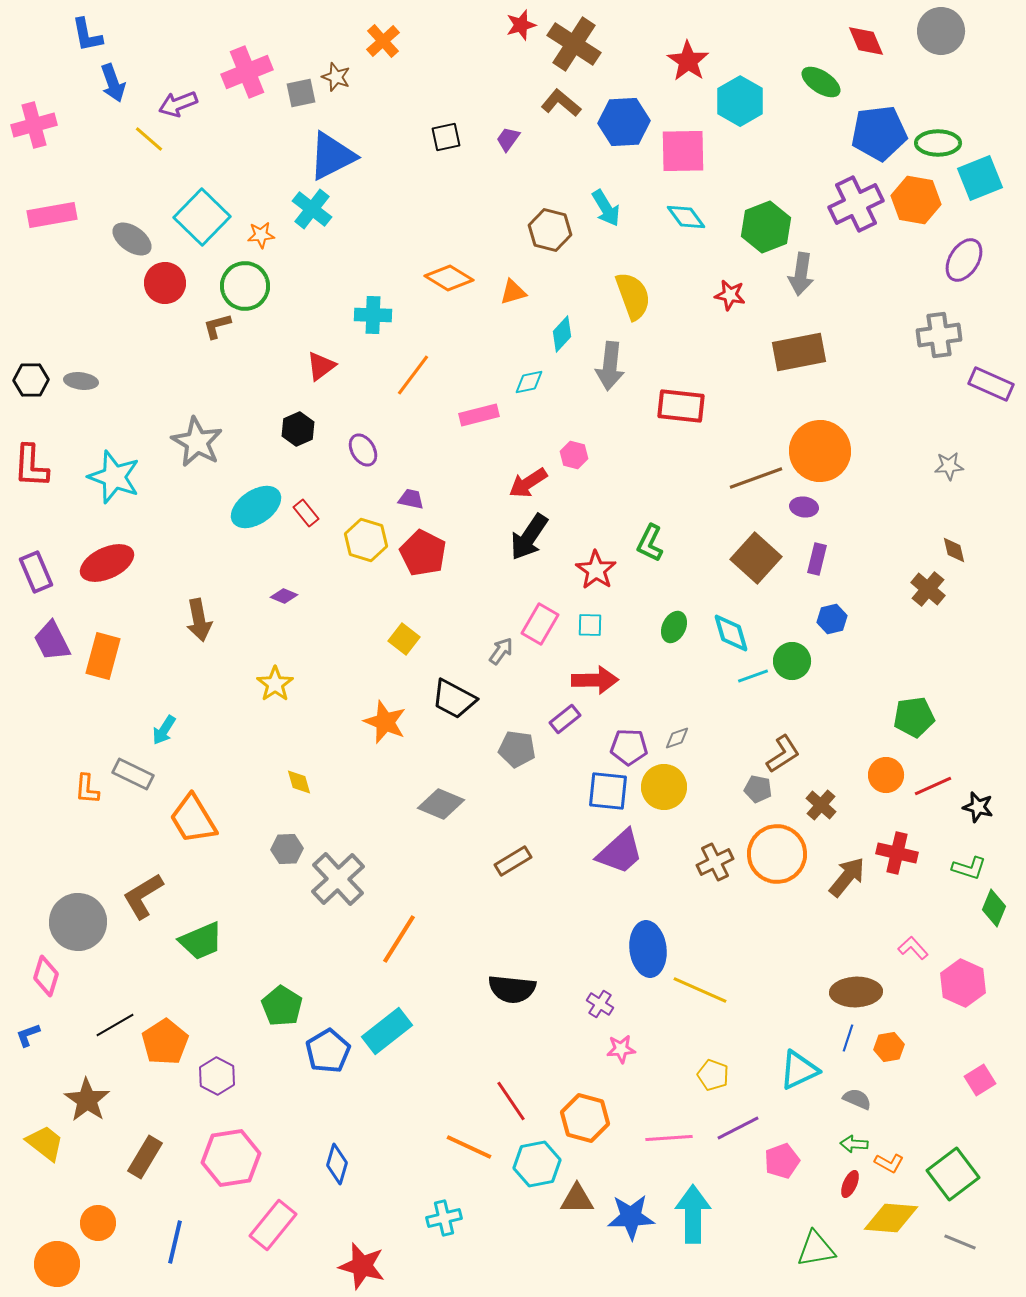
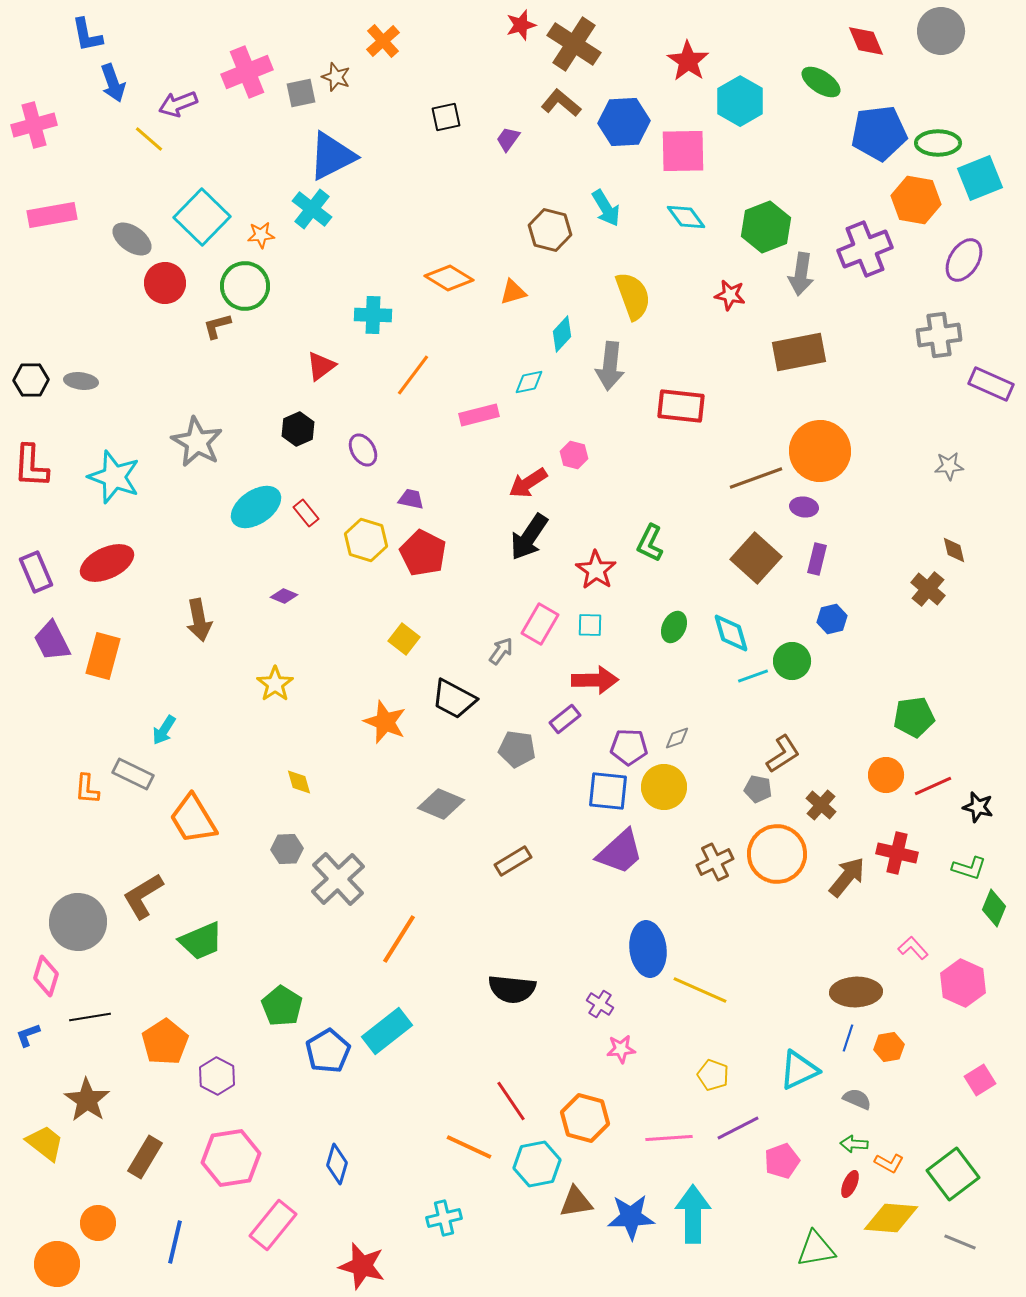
black square at (446, 137): moved 20 px up
purple cross at (856, 204): moved 9 px right, 45 px down; rotated 4 degrees clockwise
black line at (115, 1025): moved 25 px left, 8 px up; rotated 21 degrees clockwise
brown triangle at (577, 1199): moved 1 px left, 3 px down; rotated 9 degrees counterclockwise
